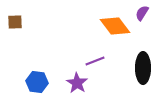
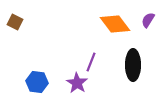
purple semicircle: moved 6 px right, 7 px down
brown square: rotated 28 degrees clockwise
orange diamond: moved 2 px up
purple line: moved 4 px left, 1 px down; rotated 48 degrees counterclockwise
black ellipse: moved 10 px left, 3 px up
